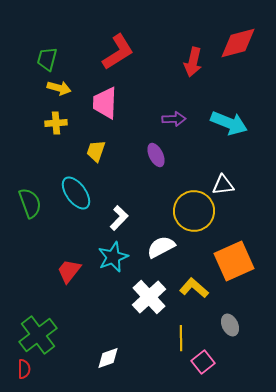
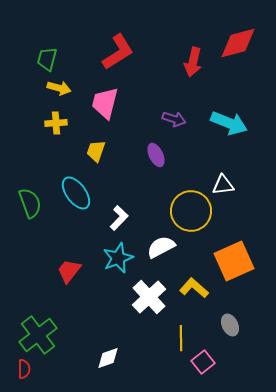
pink trapezoid: rotated 12 degrees clockwise
purple arrow: rotated 20 degrees clockwise
yellow circle: moved 3 px left
cyan star: moved 5 px right, 1 px down
